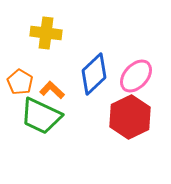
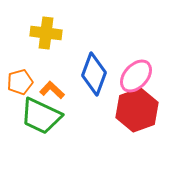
blue diamond: rotated 27 degrees counterclockwise
orange pentagon: rotated 25 degrees clockwise
red hexagon: moved 7 px right, 7 px up; rotated 6 degrees clockwise
